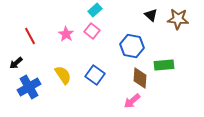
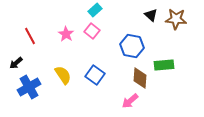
brown star: moved 2 px left
pink arrow: moved 2 px left
